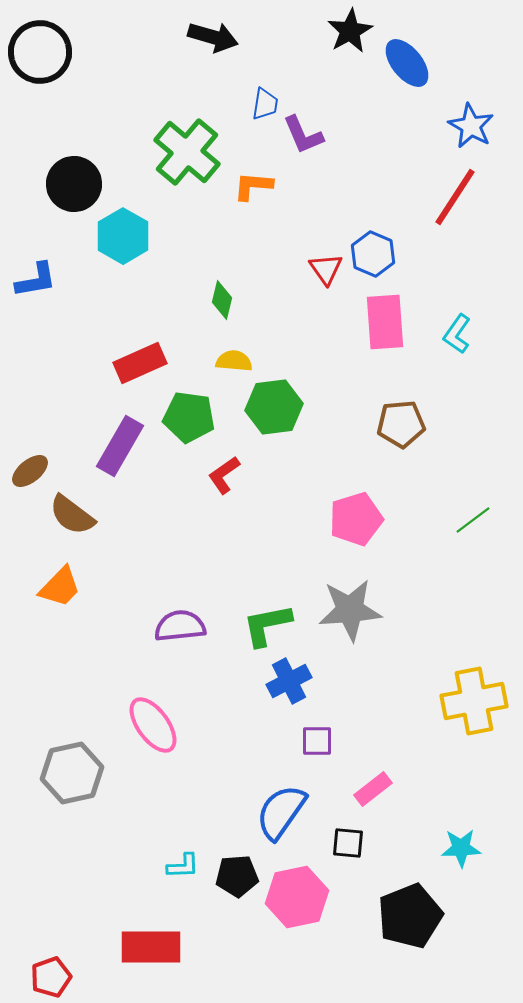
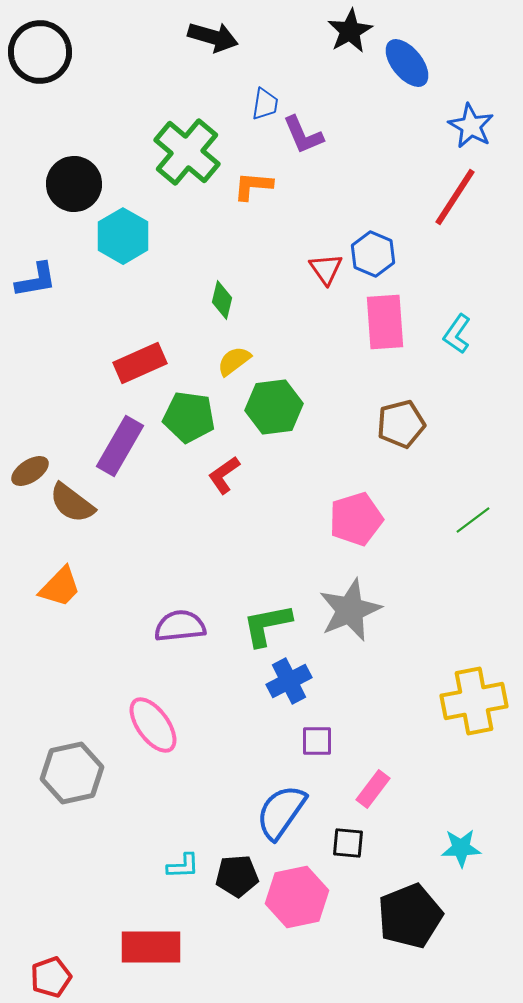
yellow semicircle at (234, 361): rotated 42 degrees counterclockwise
brown pentagon at (401, 424): rotated 9 degrees counterclockwise
brown ellipse at (30, 471): rotated 6 degrees clockwise
brown semicircle at (72, 515): moved 12 px up
gray star at (350, 610): rotated 18 degrees counterclockwise
pink rectangle at (373, 789): rotated 15 degrees counterclockwise
